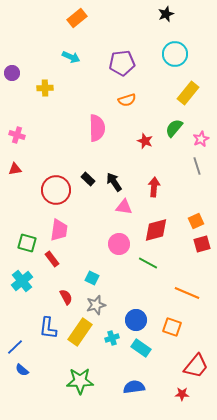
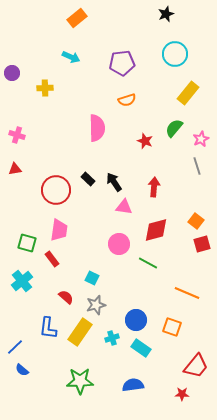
orange square at (196, 221): rotated 28 degrees counterclockwise
red semicircle at (66, 297): rotated 21 degrees counterclockwise
blue semicircle at (134, 387): moved 1 px left, 2 px up
